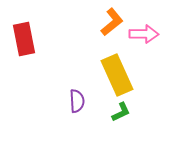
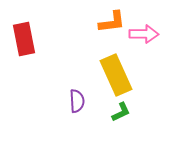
orange L-shape: rotated 32 degrees clockwise
yellow rectangle: moved 1 px left
